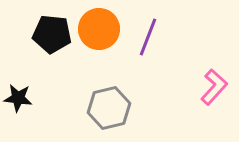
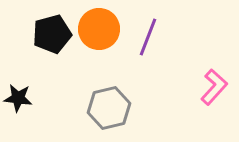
black pentagon: rotated 21 degrees counterclockwise
